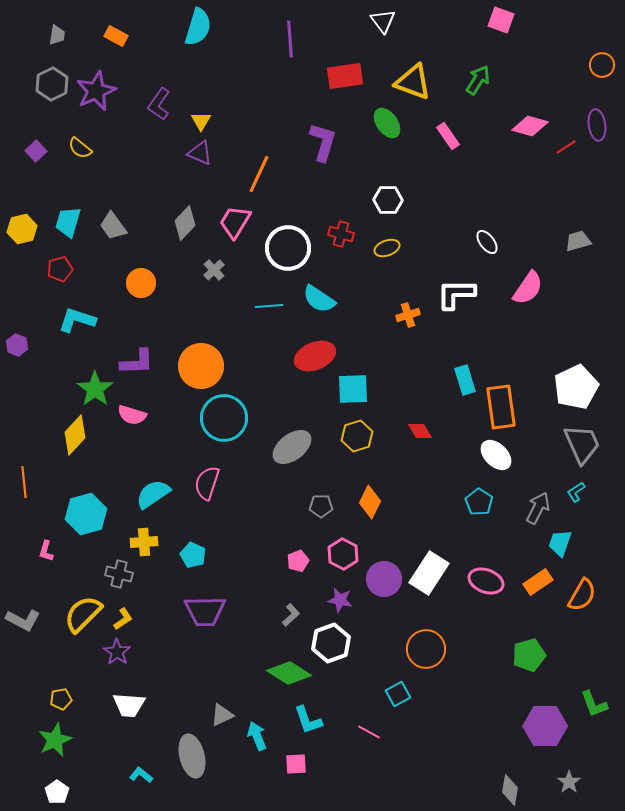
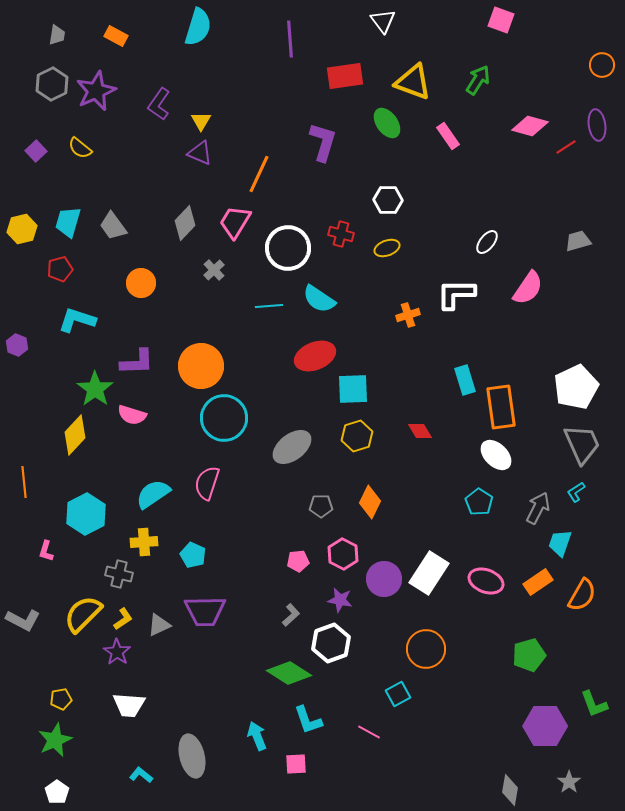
white ellipse at (487, 242): rotated 75 degrees clockwise
cyan hexagon at (86, 514): rotated 12 degrees counterclockwise
pink pentagon at (298, 561): rotated 15 degrees clockwise
gray triangle at (222, 715): moved 63 px left, 90 px up
